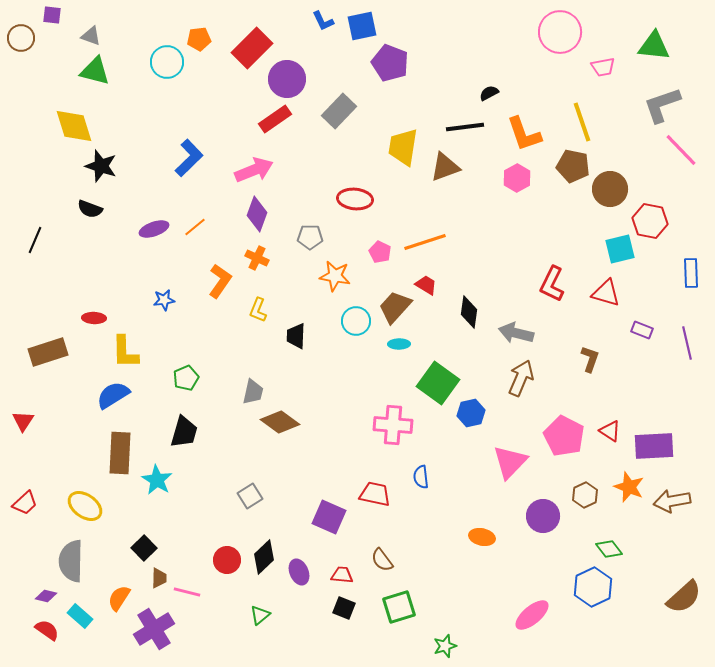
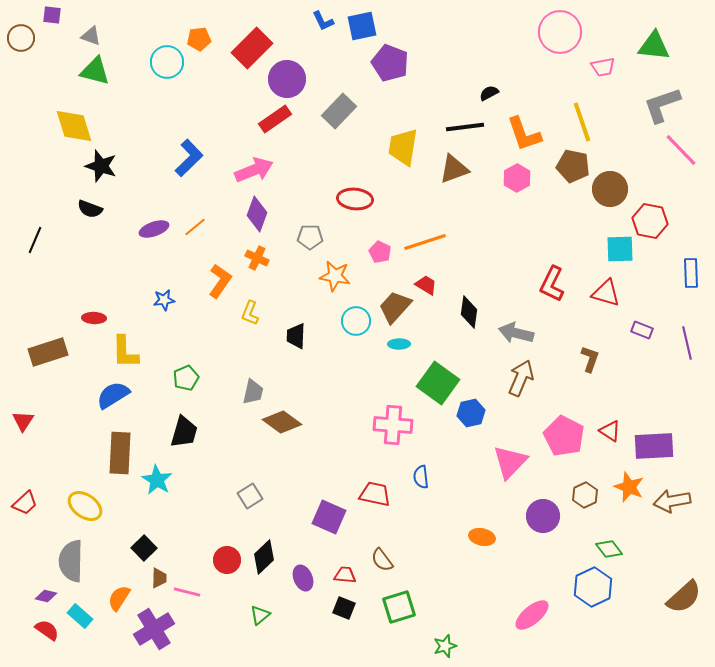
brown triangle at (445, 167): moved 9 px right, 2 px down
cyan square at (620, 249): rotated 12 degrees clockwise
yellow L-shape at (258, 310): moved 8 px left, 3 px down
brown diamond at (280, 422): moved 2 px right
purple ellipse at (299, 572): moved 4 px right, 6 px down
red trapezoid at (342, 575): moved 3 px right
